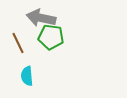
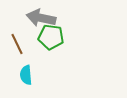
brown line: moved 1 px left, 1 px down
cyan semicircle: moved 1 px left, 1 px up
